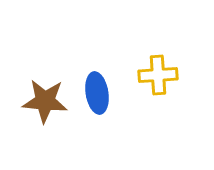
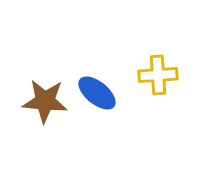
blue ellipse: rotated 42 degrees counterclockwise
